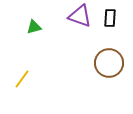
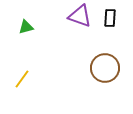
green triangle: moved 8 px left
brown circle: moved 4 px left, 5 px down
